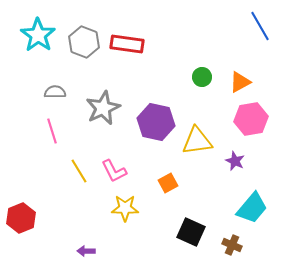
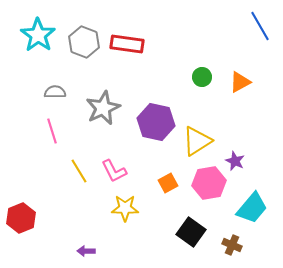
pink hexagon: moved 42 px left, 64 px down
yellow triangle: rotated 24 degrees counterclockwise
black square: rotated 12 degrees clockwise
